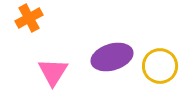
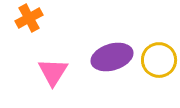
yellow circle: moved 1 px left, 6 px up
